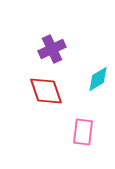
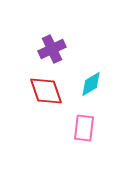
cyan diamond: moved 7 px left, 5 px down
pink rectangle: moved 1 px right, 4 px up
